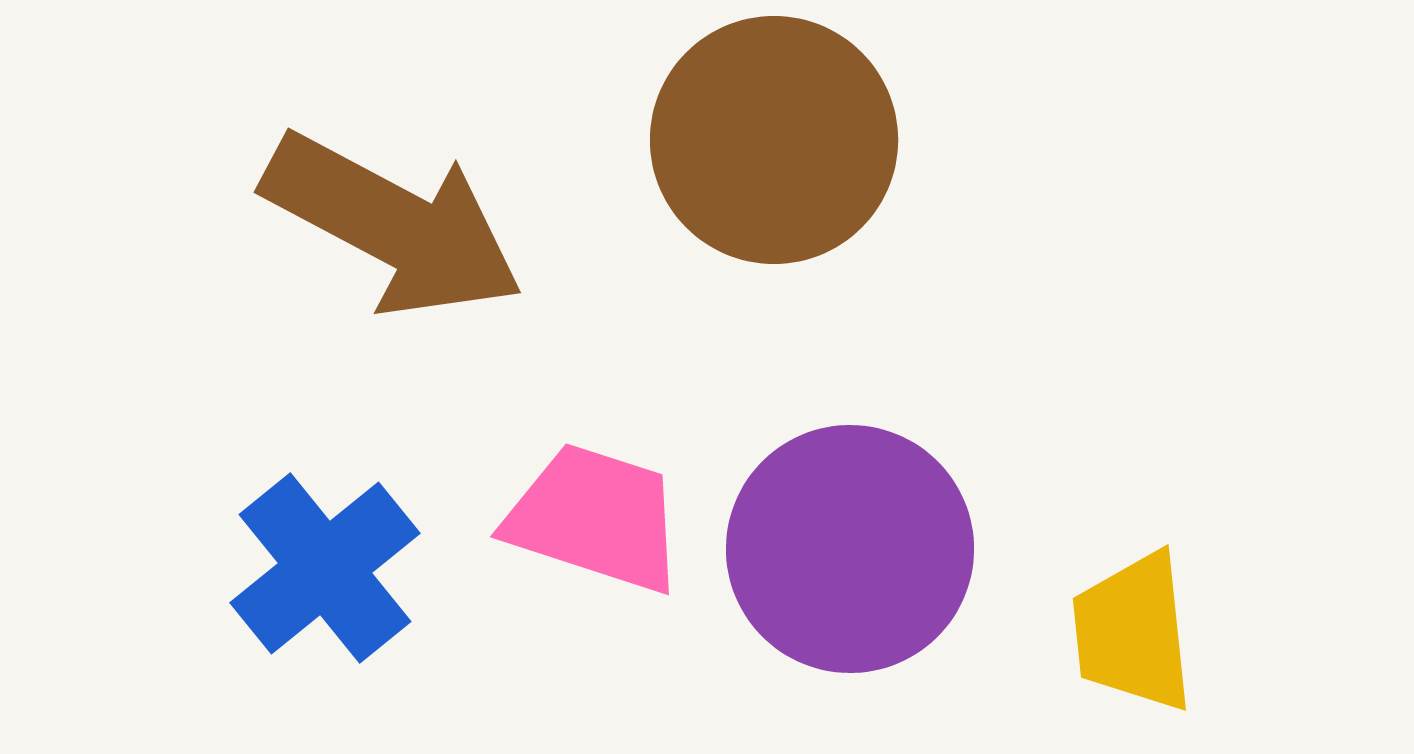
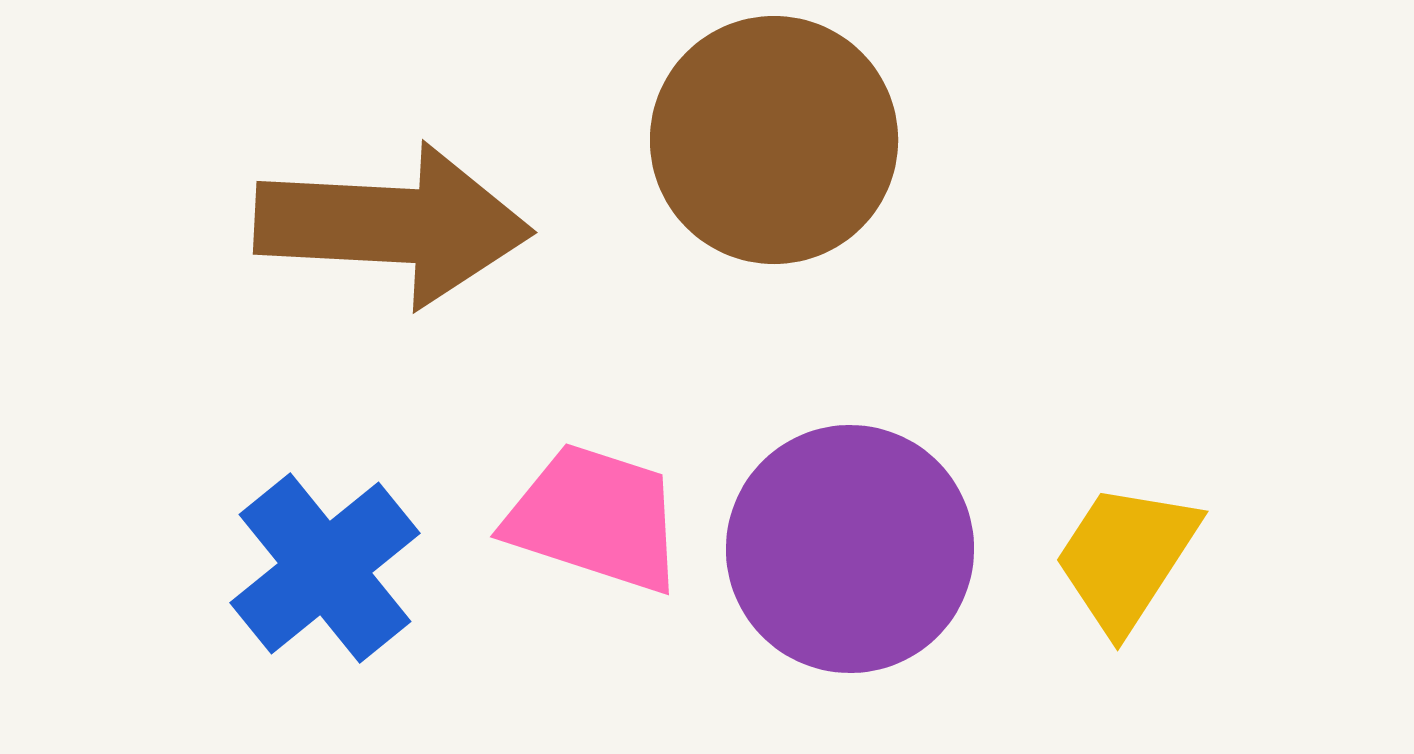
brown arrow: rotated 25 degrees counterclockwise
yellow trapezoid: moved 7 px left, 75 px up; rotated 39 degrees clockwise
